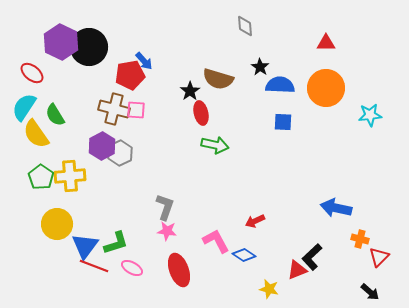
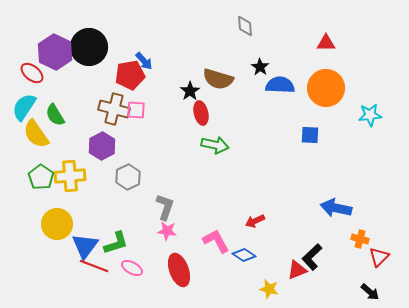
purple hexagon at (61, 42): moved 6 px left, 10 px down
blue square at (283, 122): moved 27 px right, 13 px down
gray hexagon at (120, 153): moved 8 px right, 24 px down
